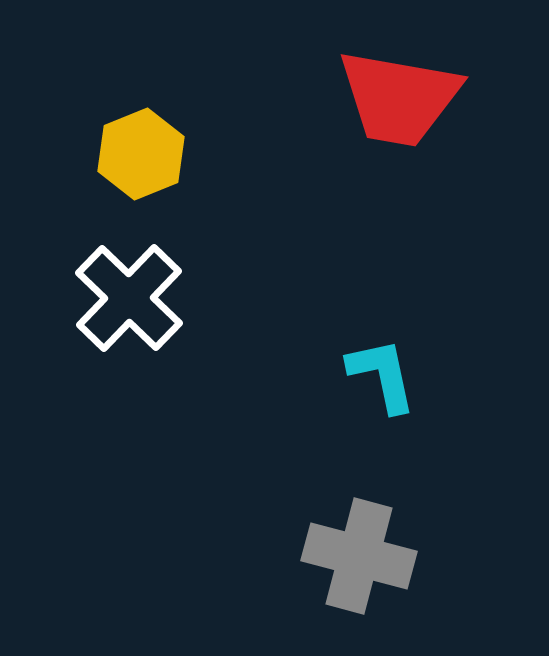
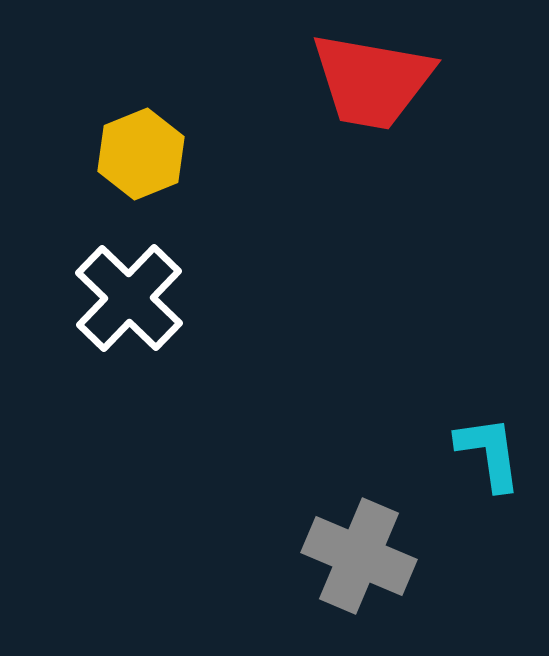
red trapezoid: moved 27 px left, 17 px up
cyan L-shape: moved 107 px right, 78 px down; rotated 4 degrees clockwise
gray cross: rotated 8 degrees clockwise
